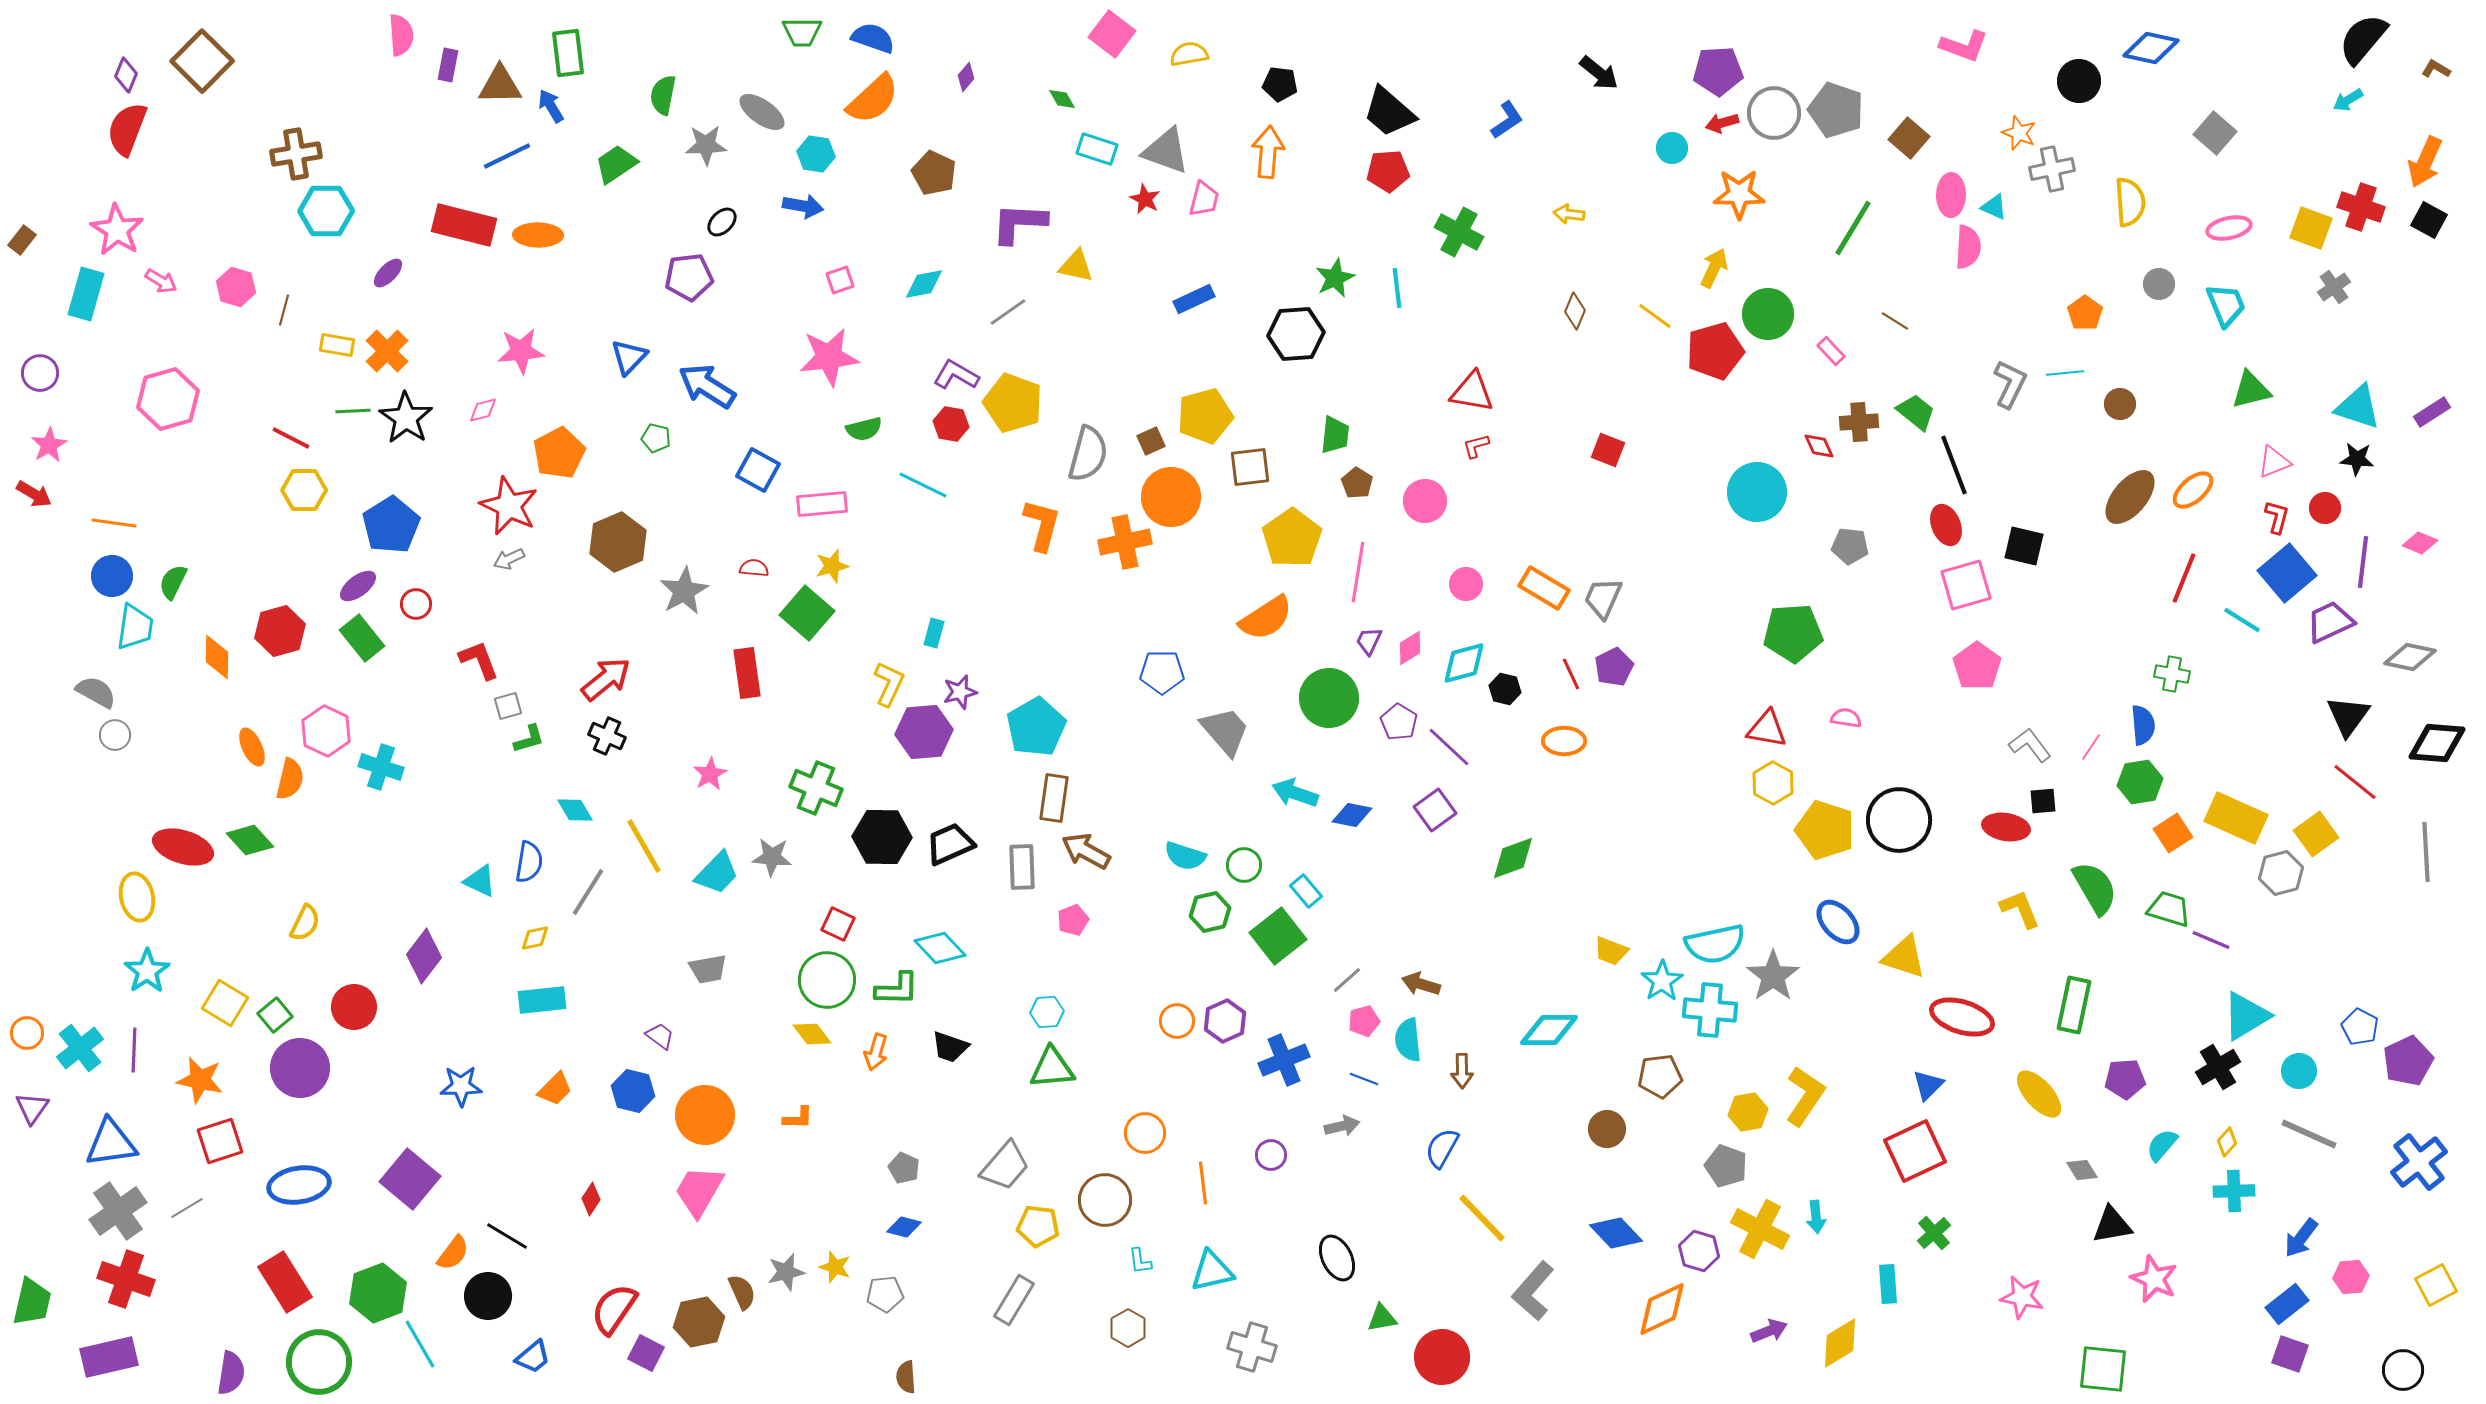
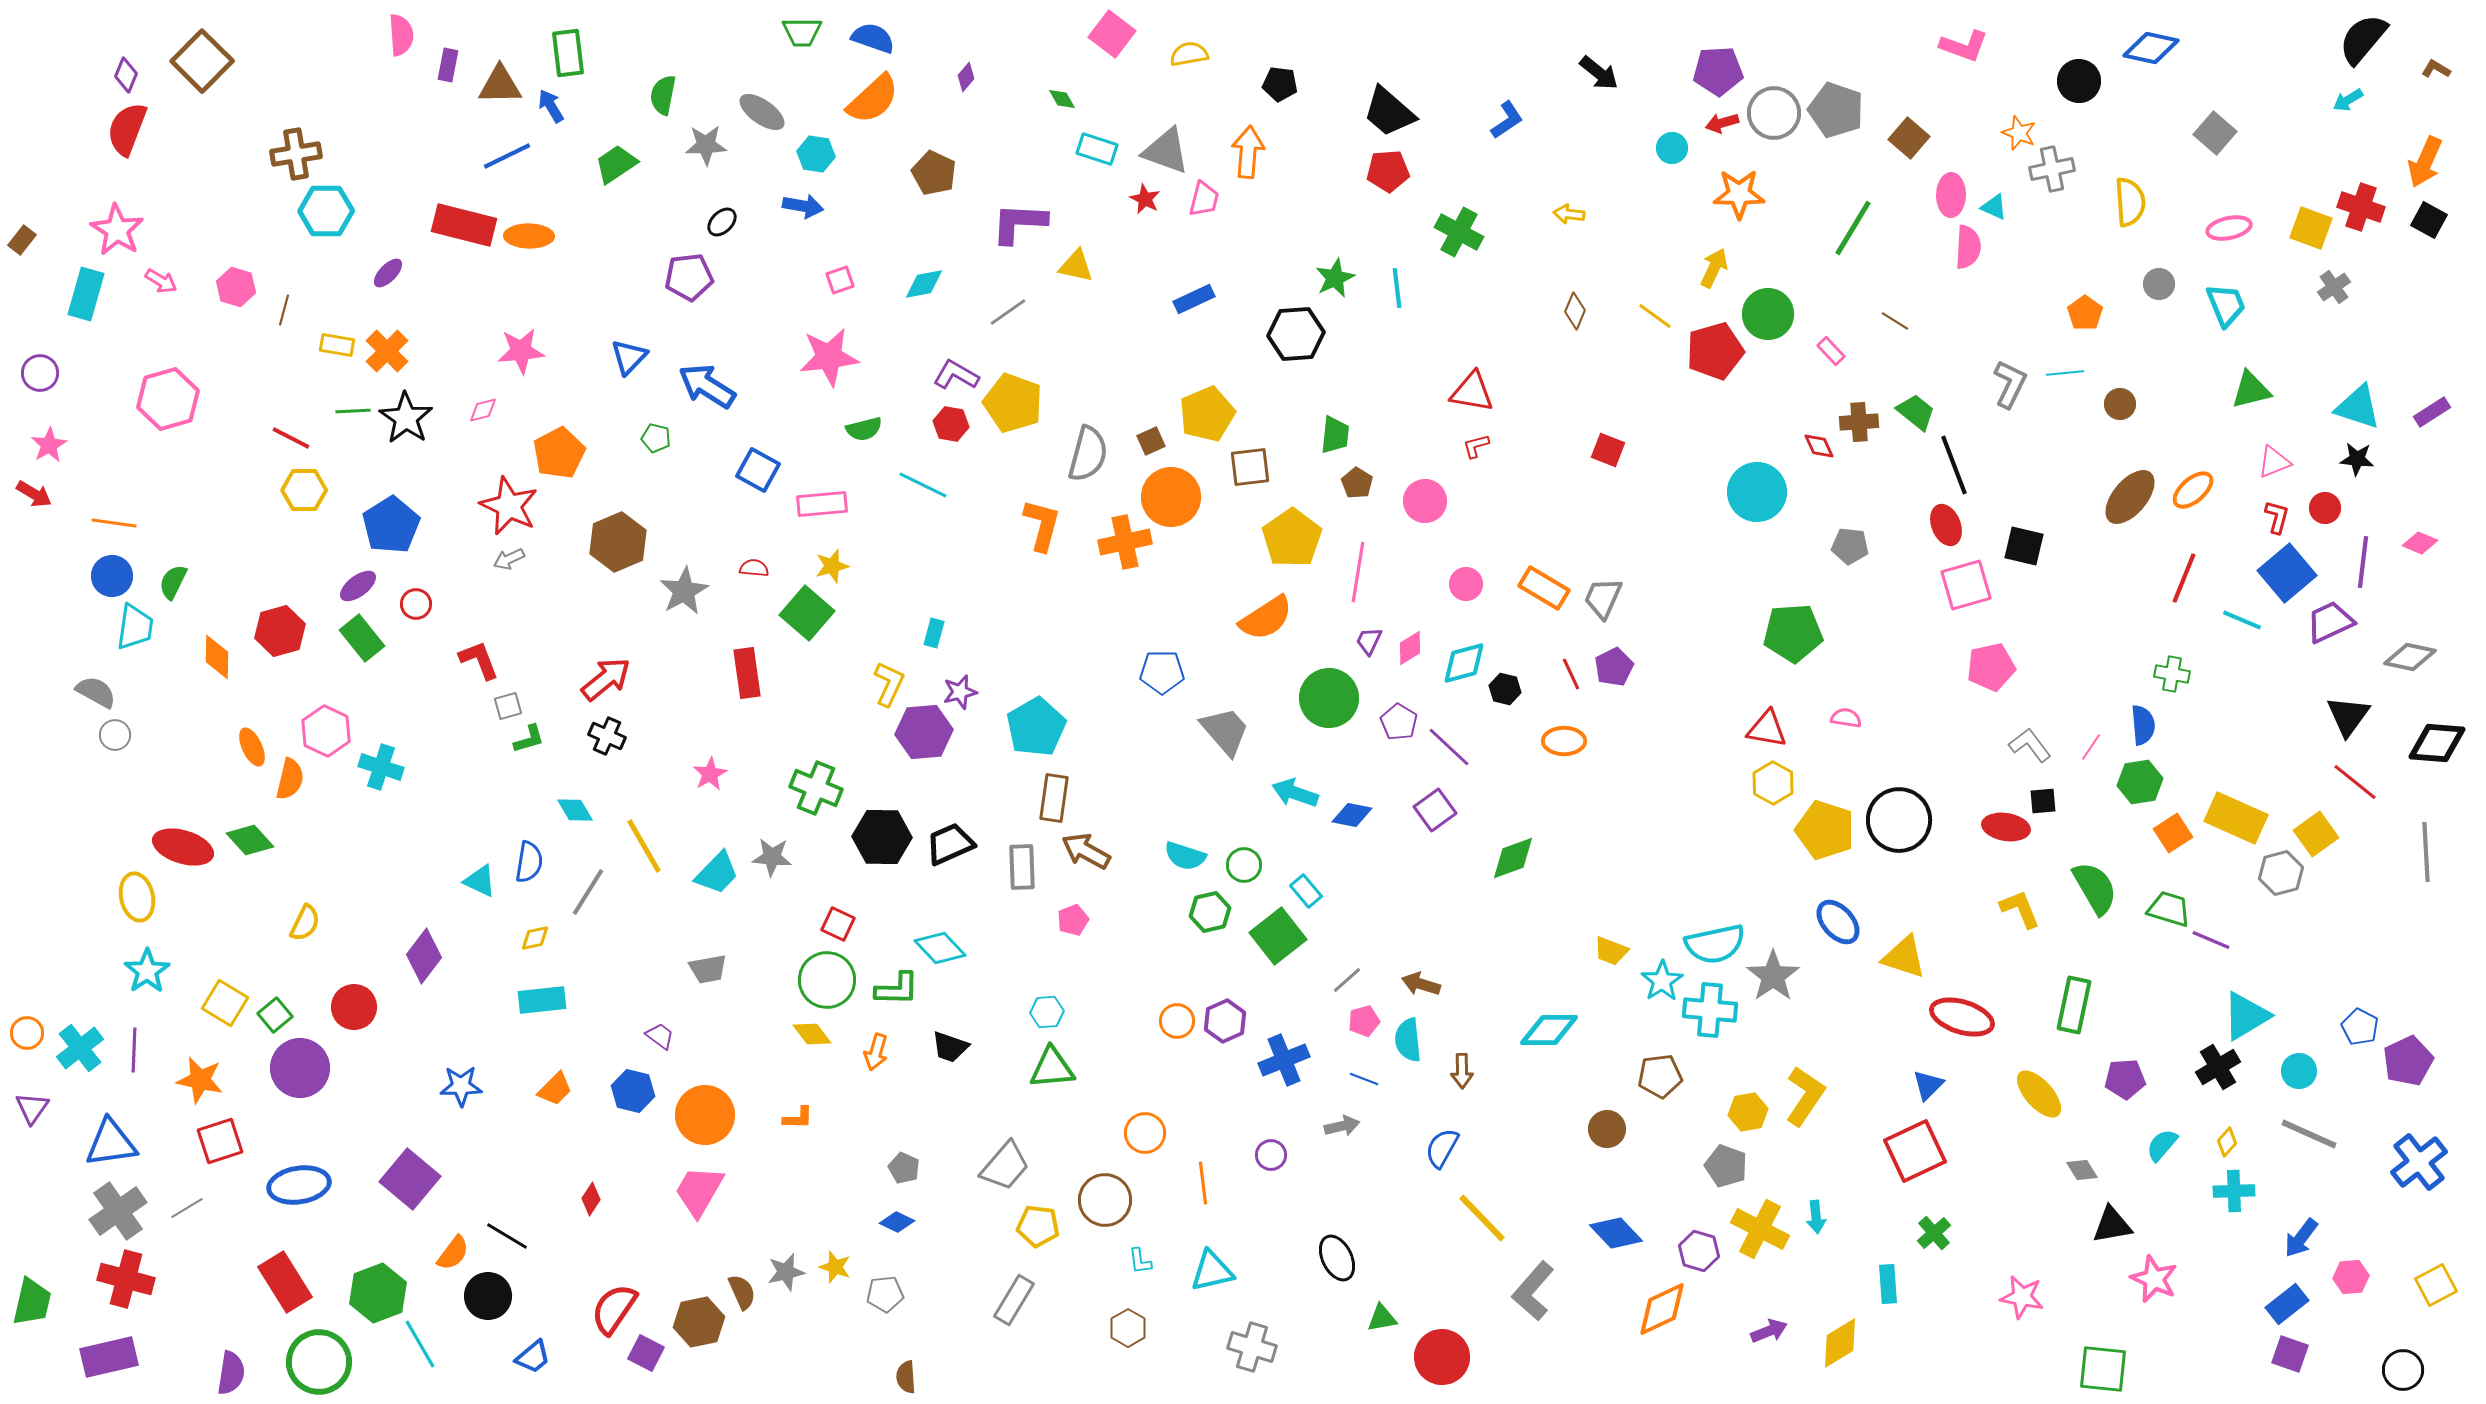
orange arrow at (1268, 152): moved 20 px left
orange ellipse at (538, 235): moved 9 px left, 1 px down
yellow pentagon at (1205, 416): moved 2 px right, 2 px up; rotated 8 degrees counterclockwise
cyan line at (2242, 620): rotated 9 degrees counterclockwise
pink pentagon at (1977, 666): moved 14 px right, 1 px down; rotated 24 degrees clockwise
blue diamond at (904, 1227): moved 7 px left, 5 px up; rotated 12 degrees clockwise
red cross at (126, 1279): rotated 4 degrees counterclockwise
